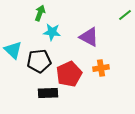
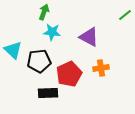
green arrow: moved 4 px right, 1 px up
